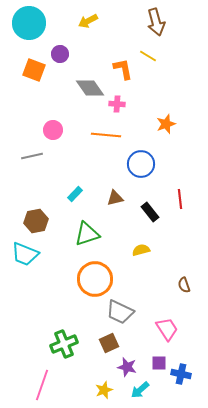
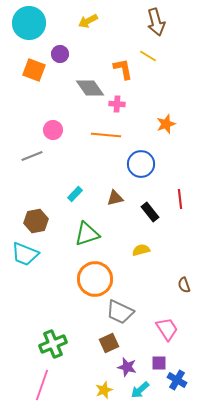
gray line: rotated 10 degrees counterclockwise
green cross: moved 11 px left
blue cross: moved 4 px left, 6 px down; rotated 18 degrees clockwise
